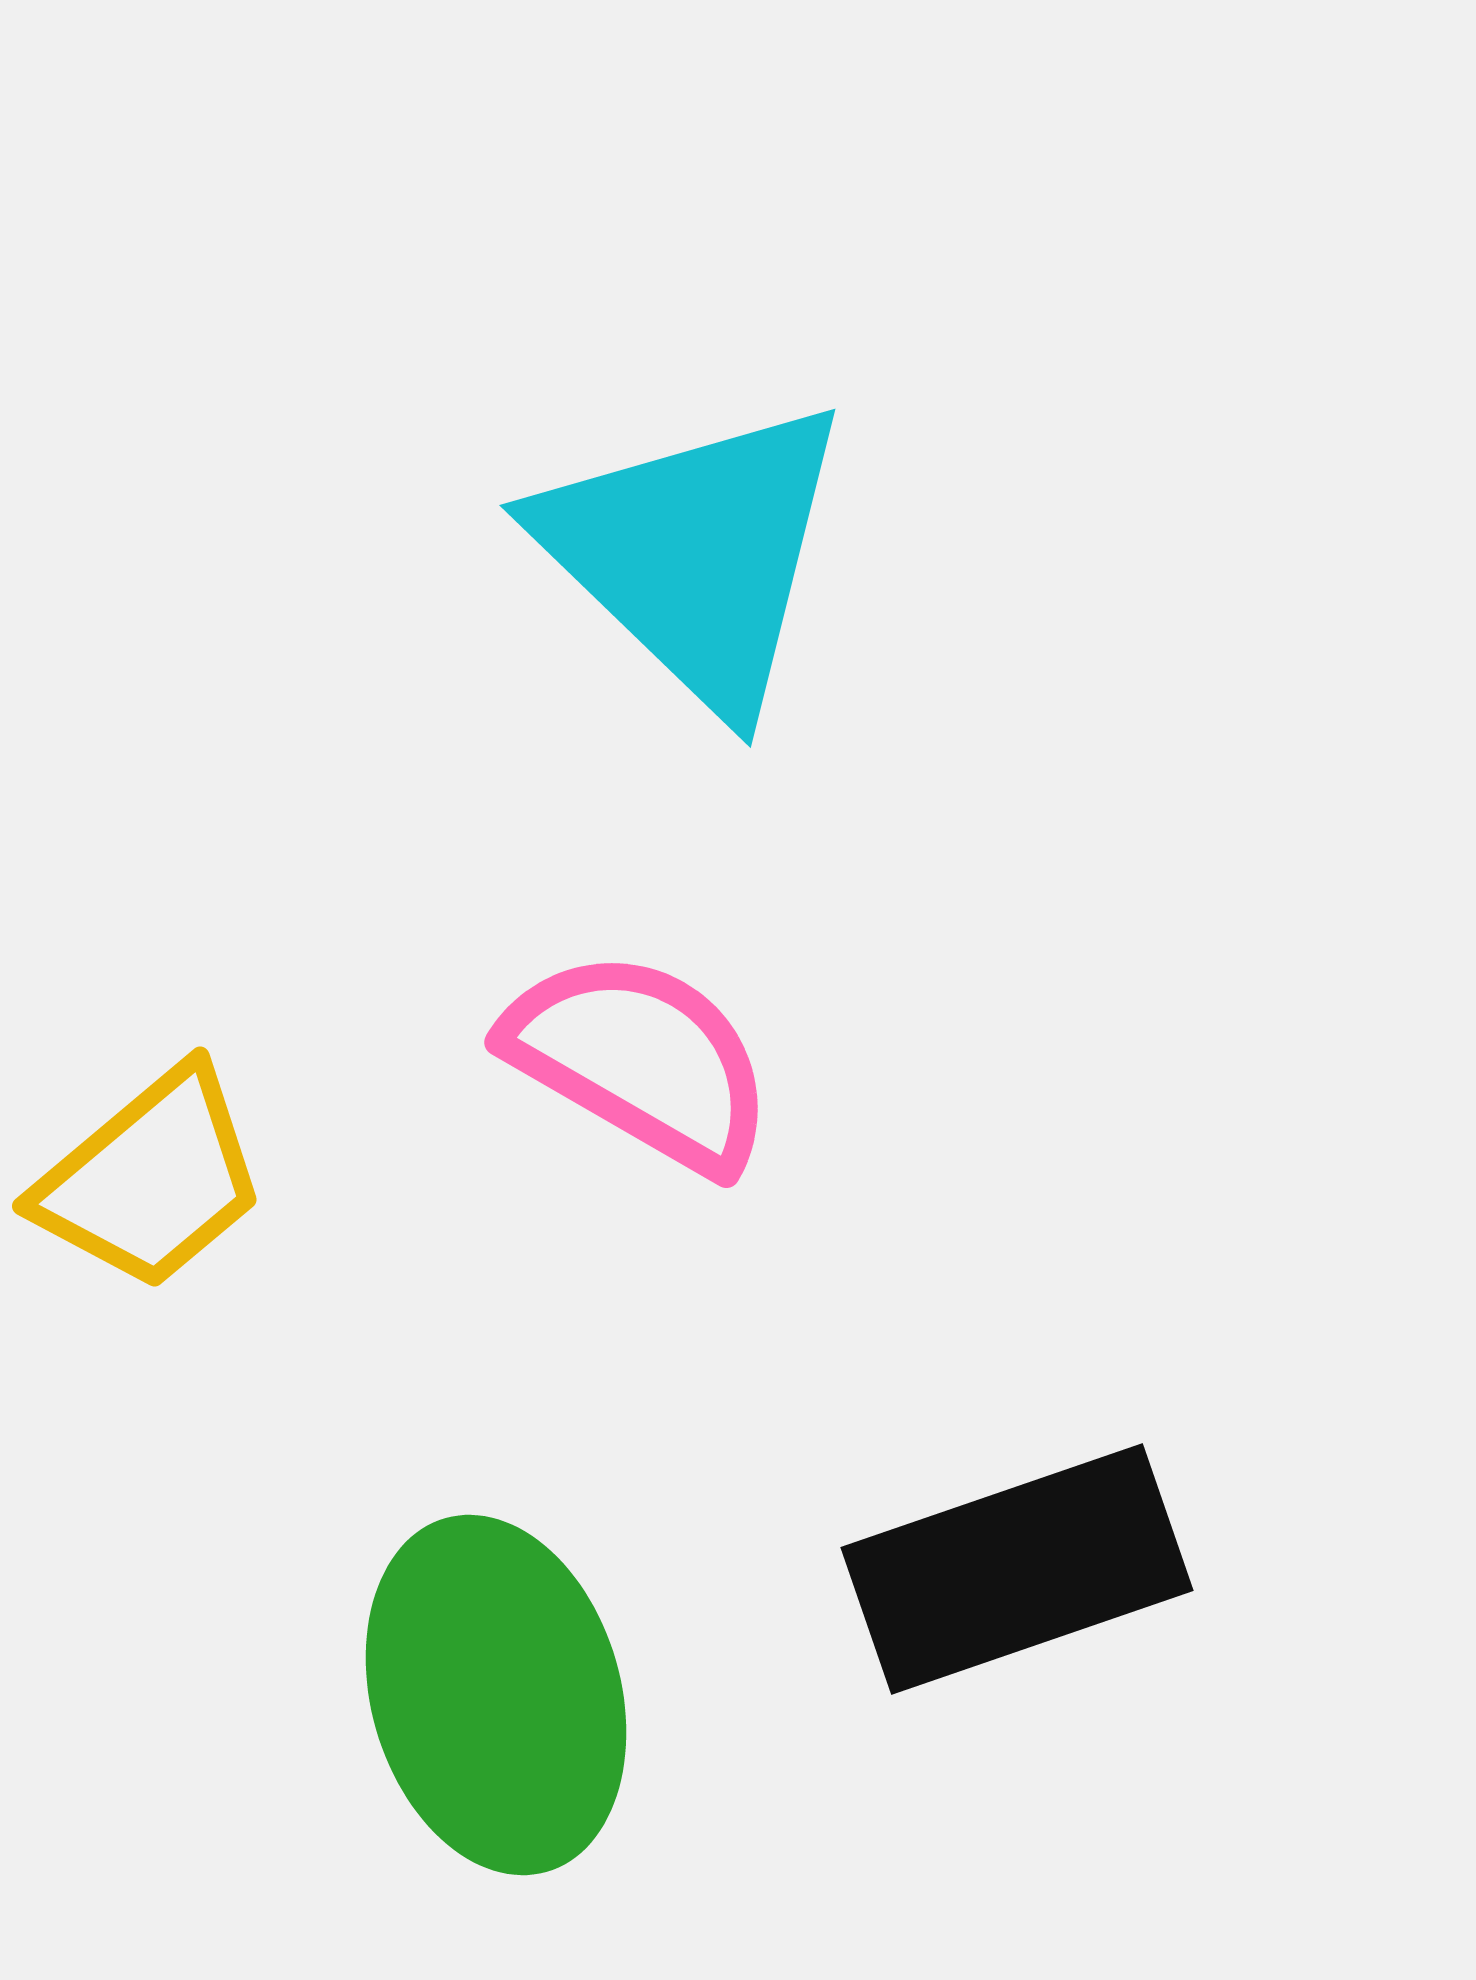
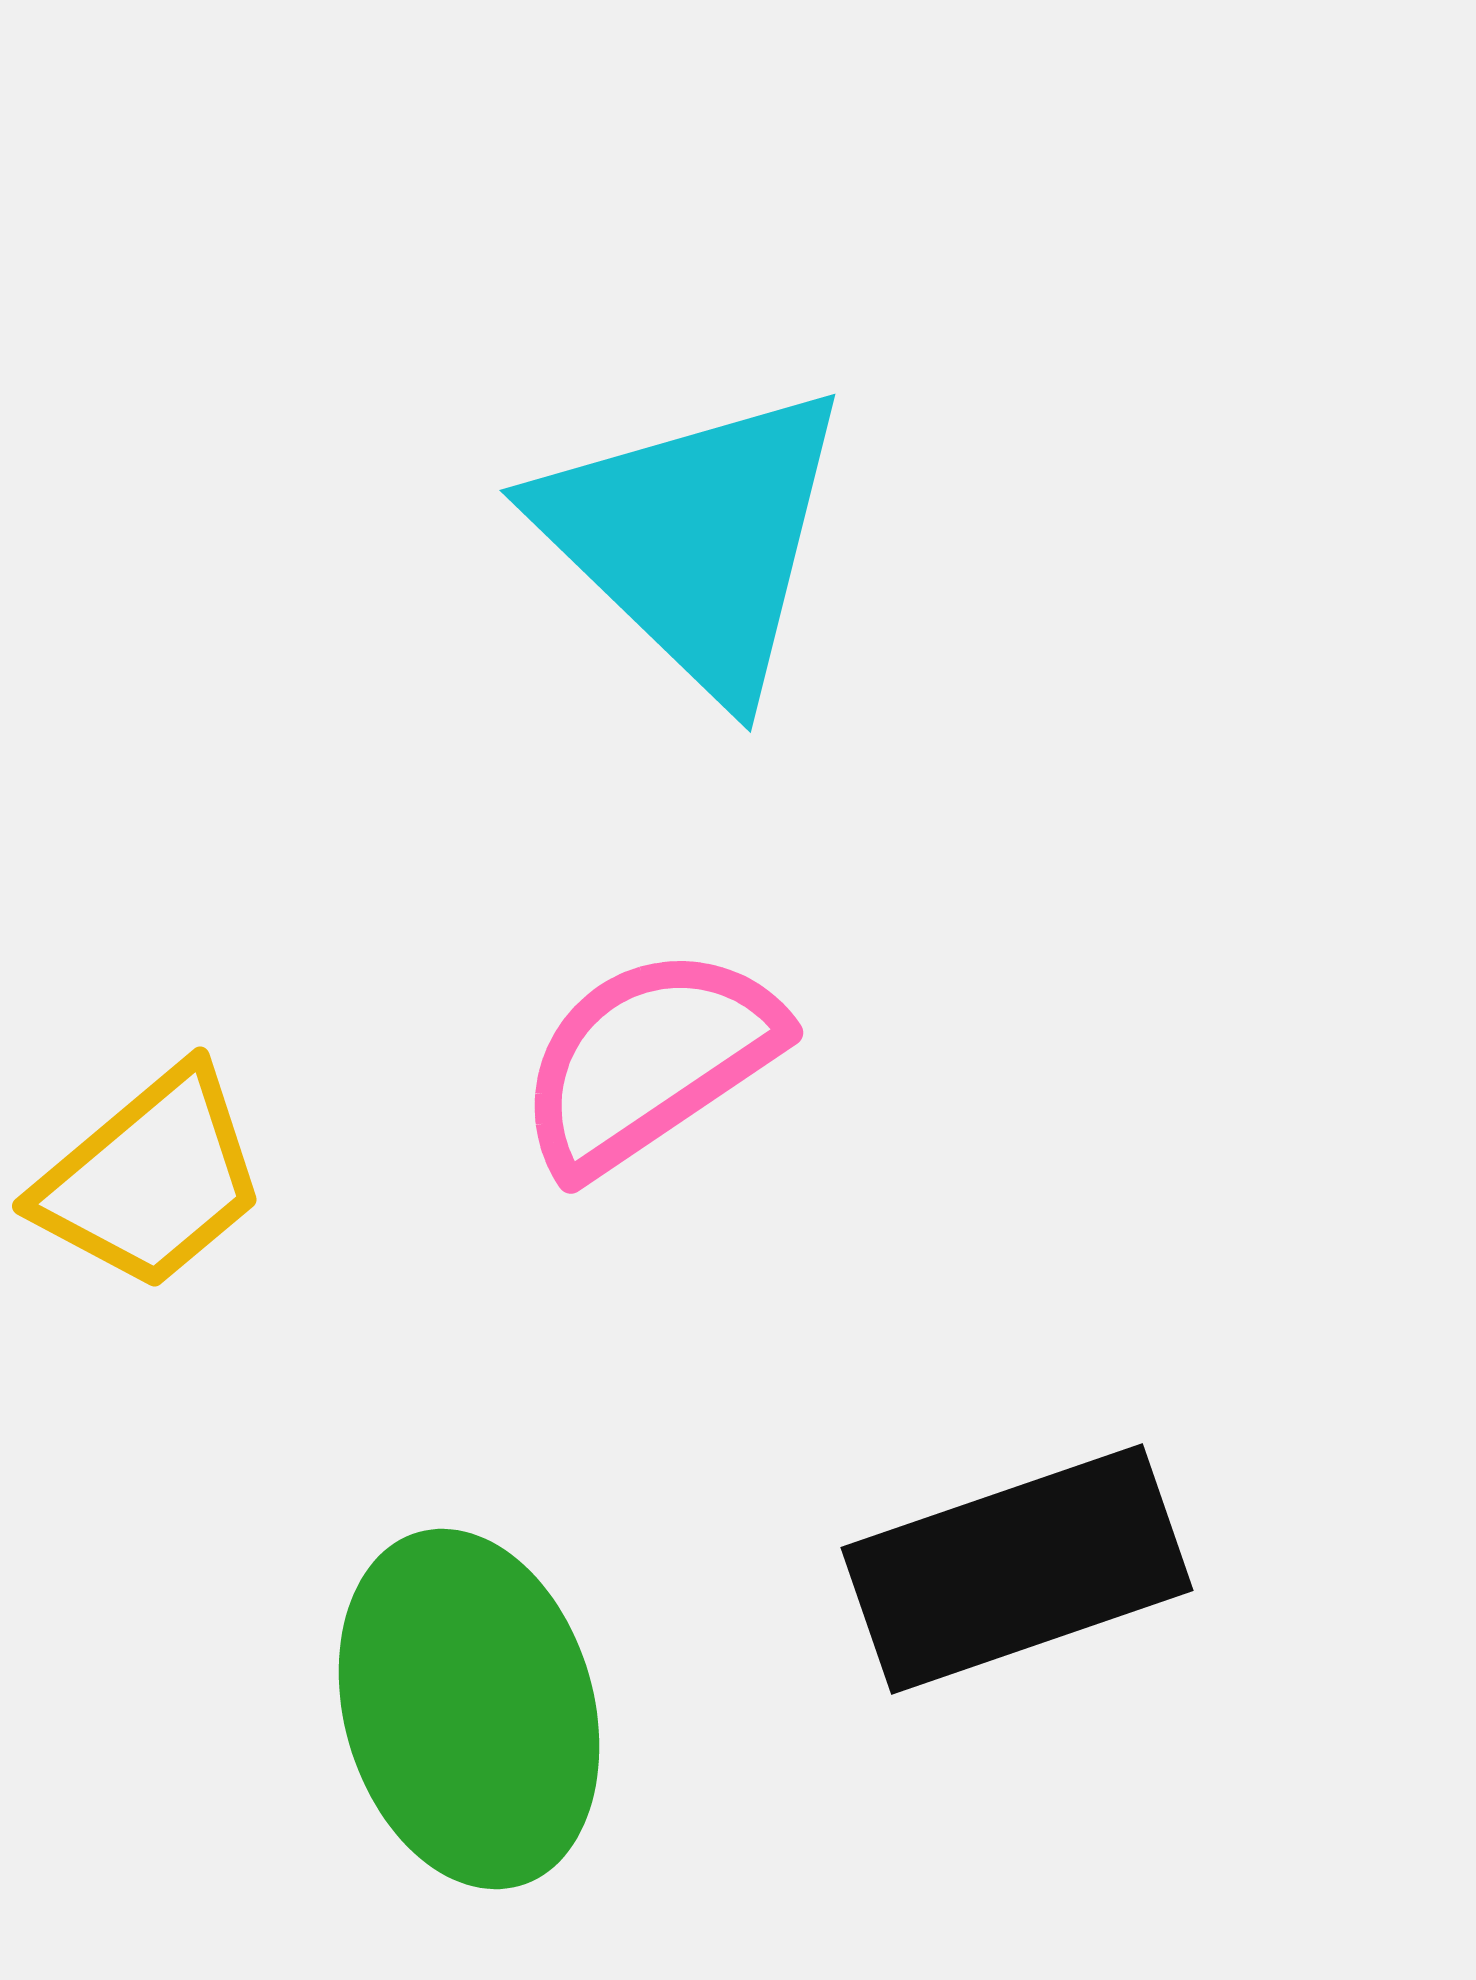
cyan triangle: moved 15 px up
pink semicircle: moved 9 px right; rotated 64 degrees counterclockwise
green ellipse: moved 27 px left, 14 px down
